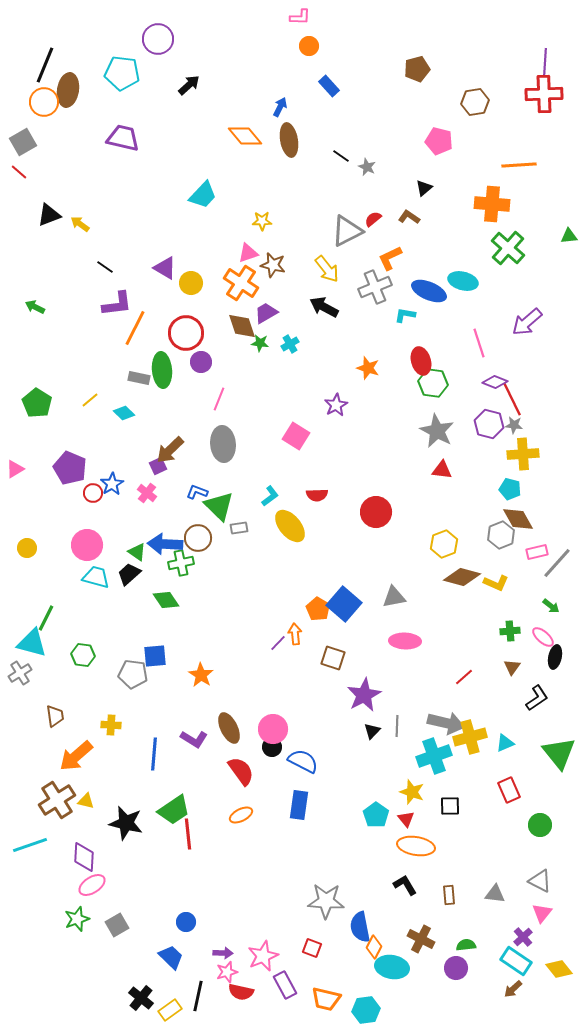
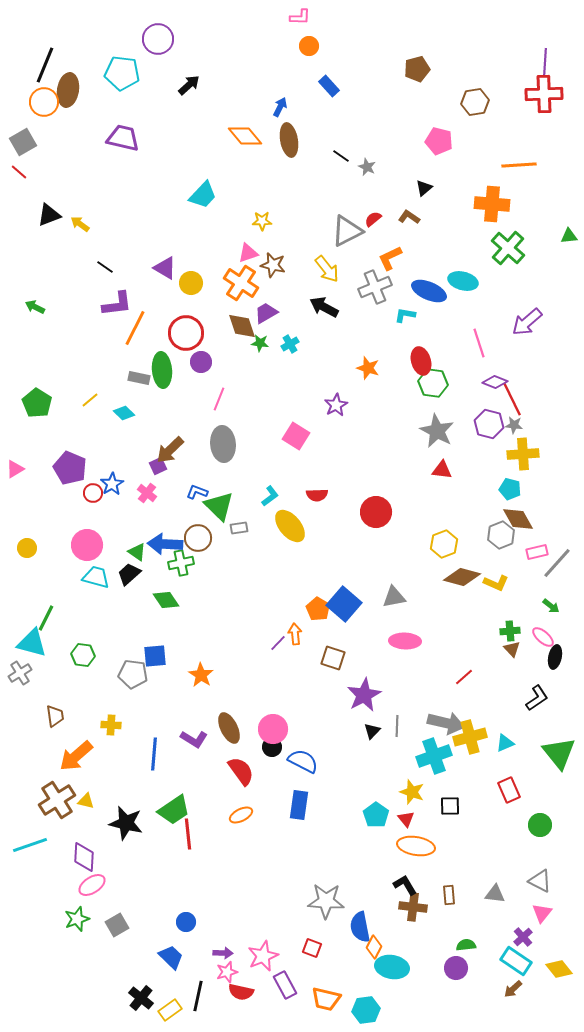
brown triangle at (512, 667): moved 18 px up; rotated 18 degrees counterclockwise
brown cross at (421, 939): moved 8 px left, 32 px up; rotated 20 degrees counterclockwise
